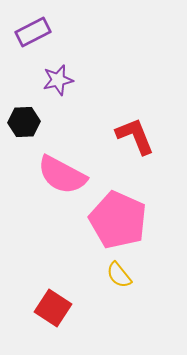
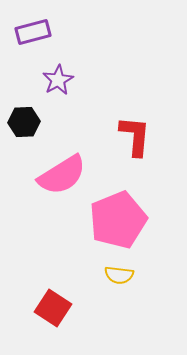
purple rectangle: rotated 12 degrees clockwise
purple star: rotated 16 degrees counterclockwise
red L-shape: rotated 27 degrees clockwise
pink semicircle: rotated 60 degrees counterclockwise
pink pentagon: rotated 26 degrees clockwise
yellow semicircle: rotated 44 degrees counterclockwise
